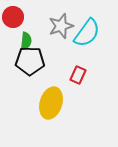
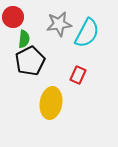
gray star: moved 2 px left, 2 px up; rotated 10 degrees clockwise
cyan semicircle: rotated 8 degrees counterclockwise
green semicircle: moved 2 px left, 2 px up
black pentagon: rotated 28 degrees counterclockwise
yellow ellipse: rotated 8 degrees counterclockwise
